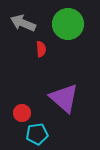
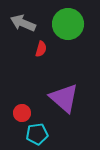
red semicircle: rotated 21 degrees clockwise
